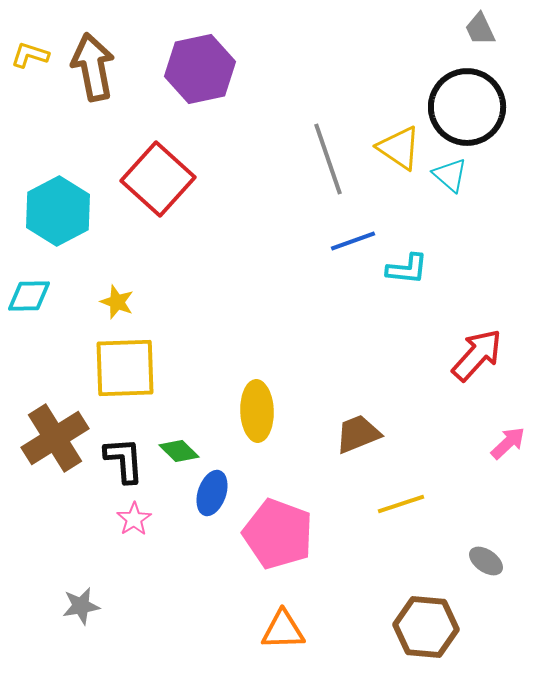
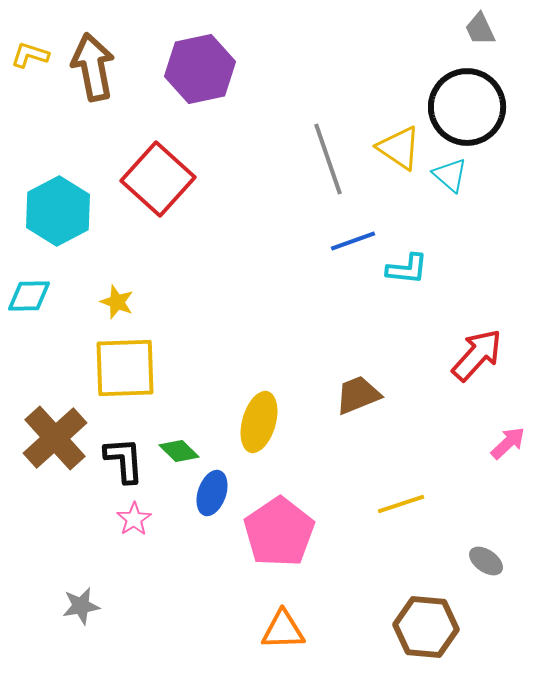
yellow ellipse: moved 2 px right, 11 px down; rotated 18 degrees clockwise
brown trapezoid: moved 39 px up
brown cross: rotated 10 degrees counterclockwise
pink pentagon: moved 1 px right, 2 px up; rotated 18 degrees clockwise
